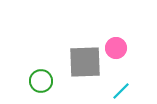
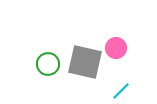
gray square: rotated 15 degrees clockwise
green circle: moved 7 px right, 17 px up
